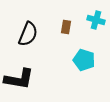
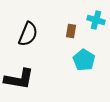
brown rectangle: moved 5 px right, 4 px down
cyan pentagon: rotated 15 degrees clockwise
